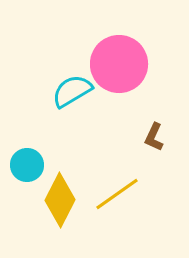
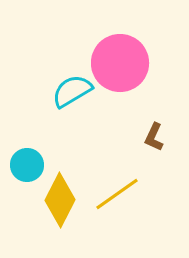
pink circle: moved 1 px right, 1 px up
